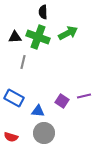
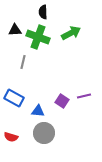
green arrow: moved 3 px right
black triangle: moved 7 px up
